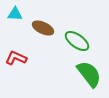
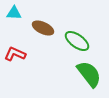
cyan triangle: moved 1 px left, 1 px up
red L-shape: moved 1 px left, 4 px up
